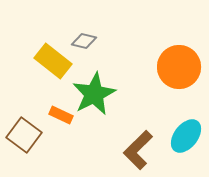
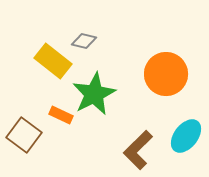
orange circle: moved 13 px left, 7 px down
